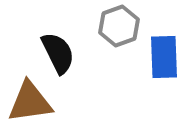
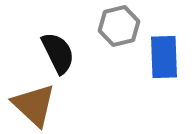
gray hexagon: rotated 6 degrees clockwise
brown triangle: moved 4 px right, 3 px down; rotated 51 degrees clockwise
